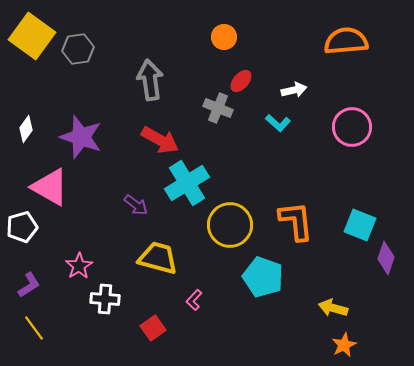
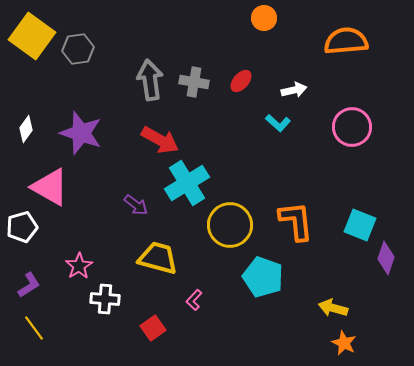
orange circle: moved 40 px right, 19 px up
gray cross: moved 24 px left, 26 px up; rotated 12 degrees counterclockwise
purple star: moved 4 px up
orange star: moved 2 px up; rotated 20 degrees counterclockwise
